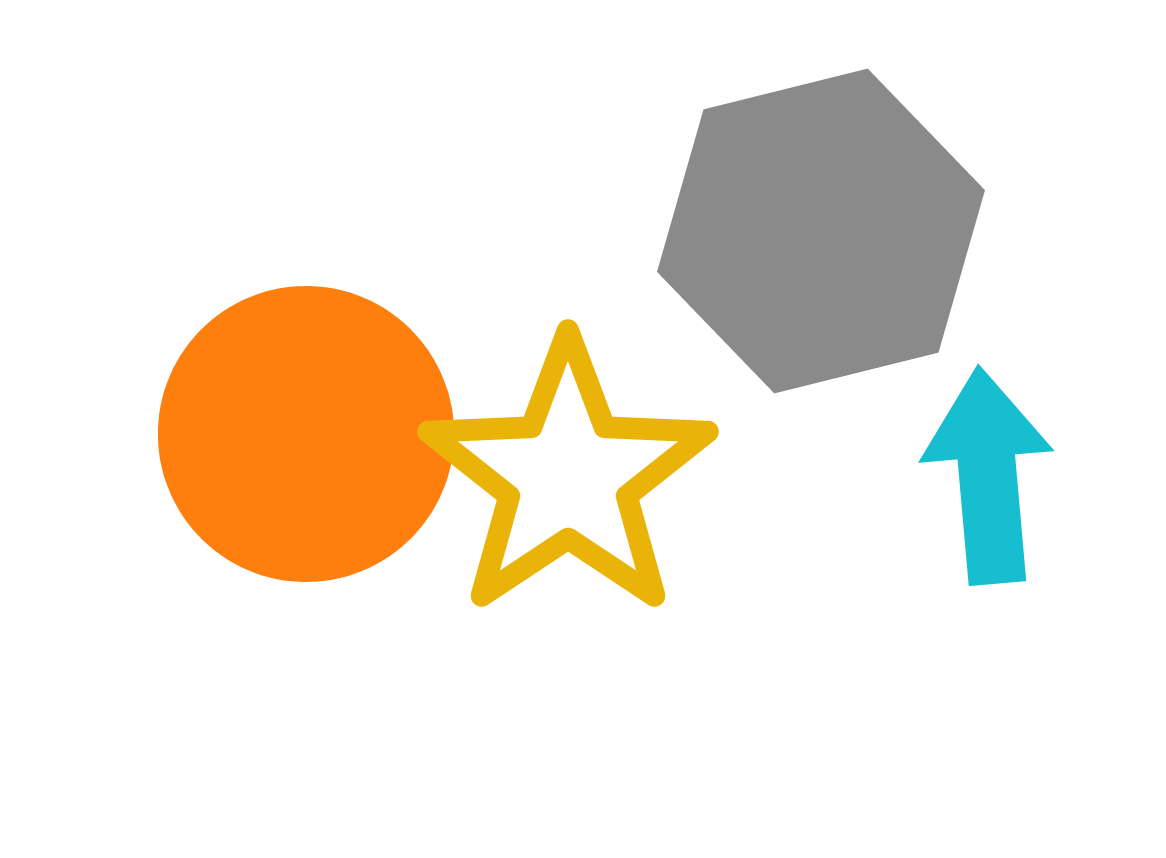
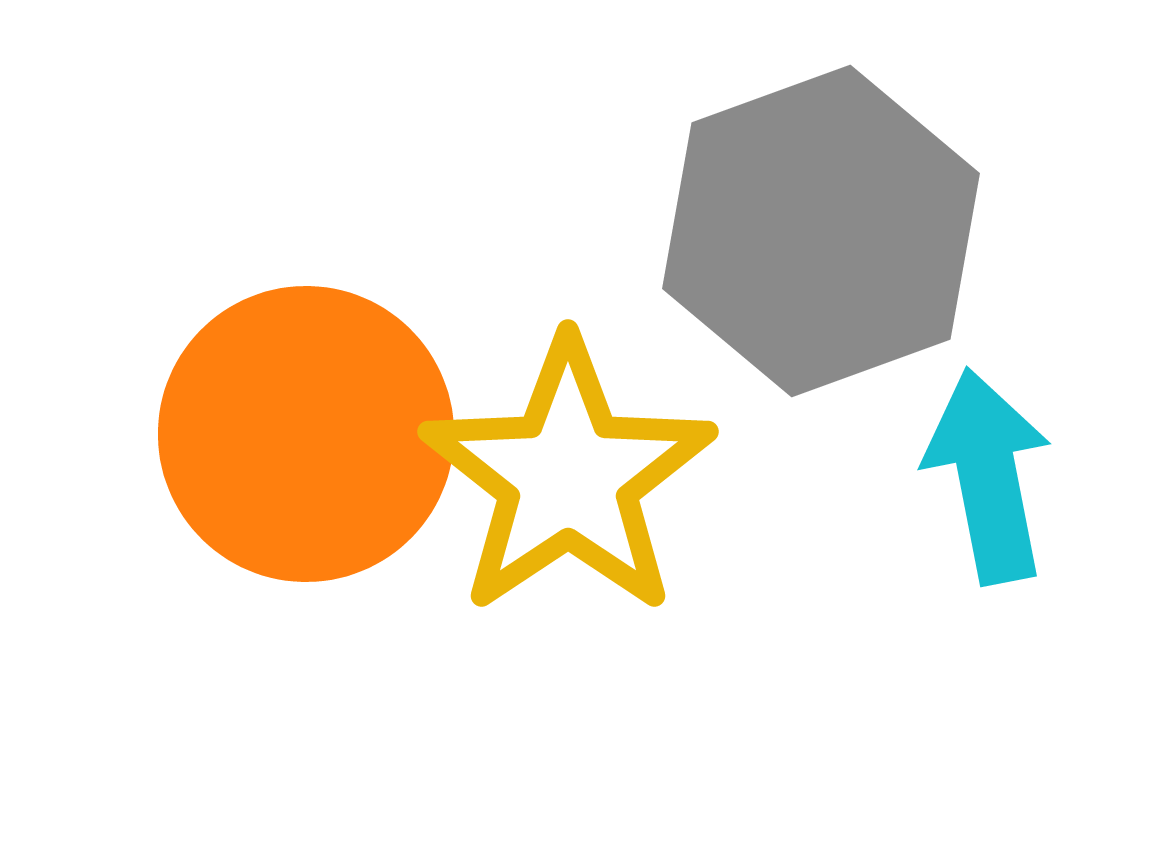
gray hexagon: rotated 6 degrees counterclockwise
cyan arrow: rotated 6 degrees counterclockwise
